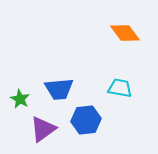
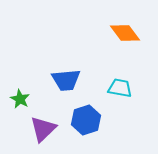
blue trapezoid: moved 7 px right, 9 px up
blue hexagon: rotated 12 degrees counterclockwise
purple triangle: rotated 8 degrees counterclockwise
